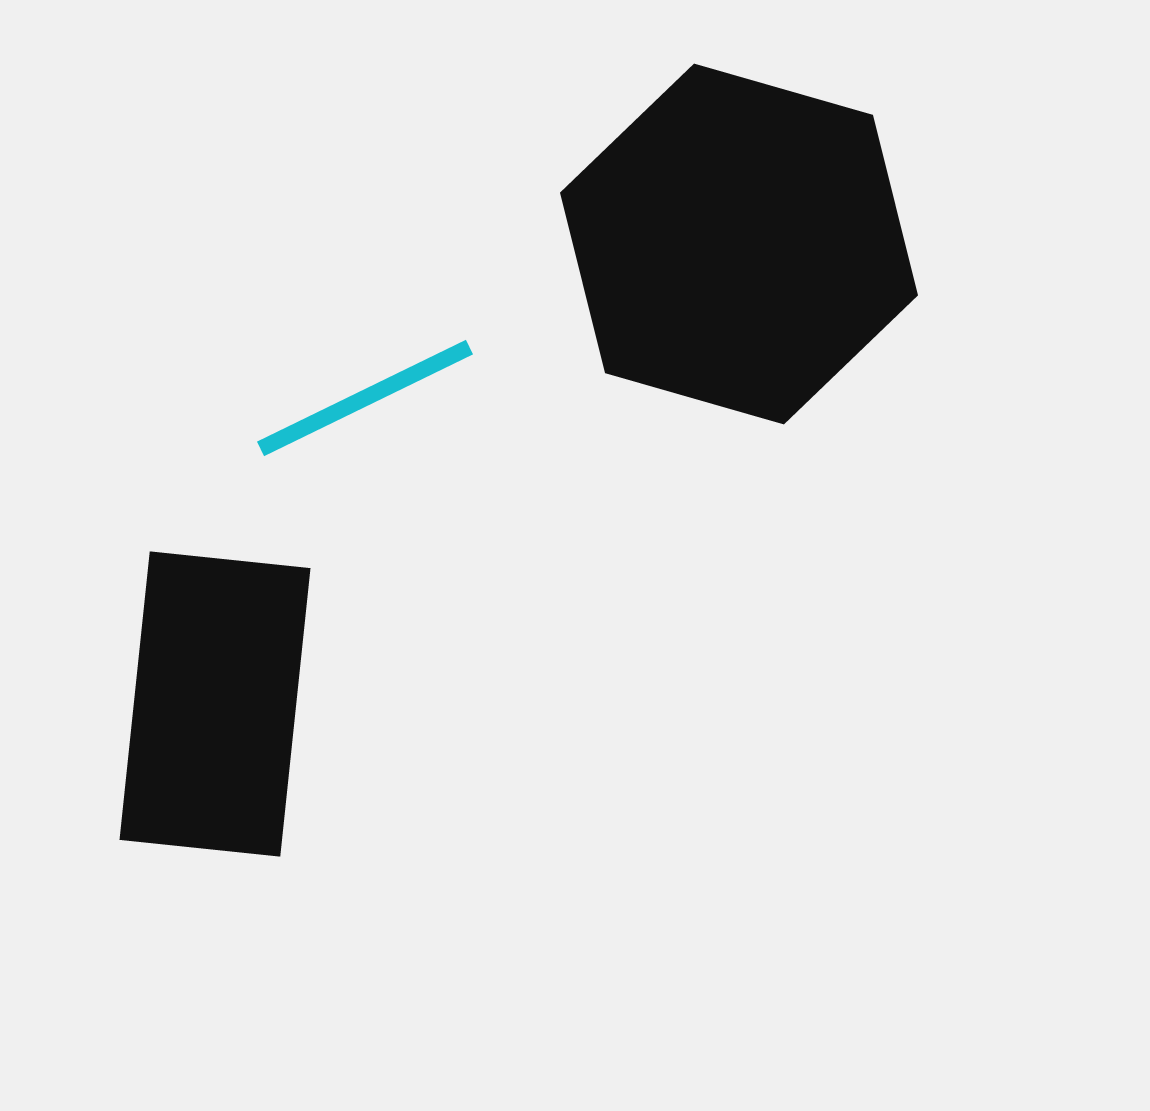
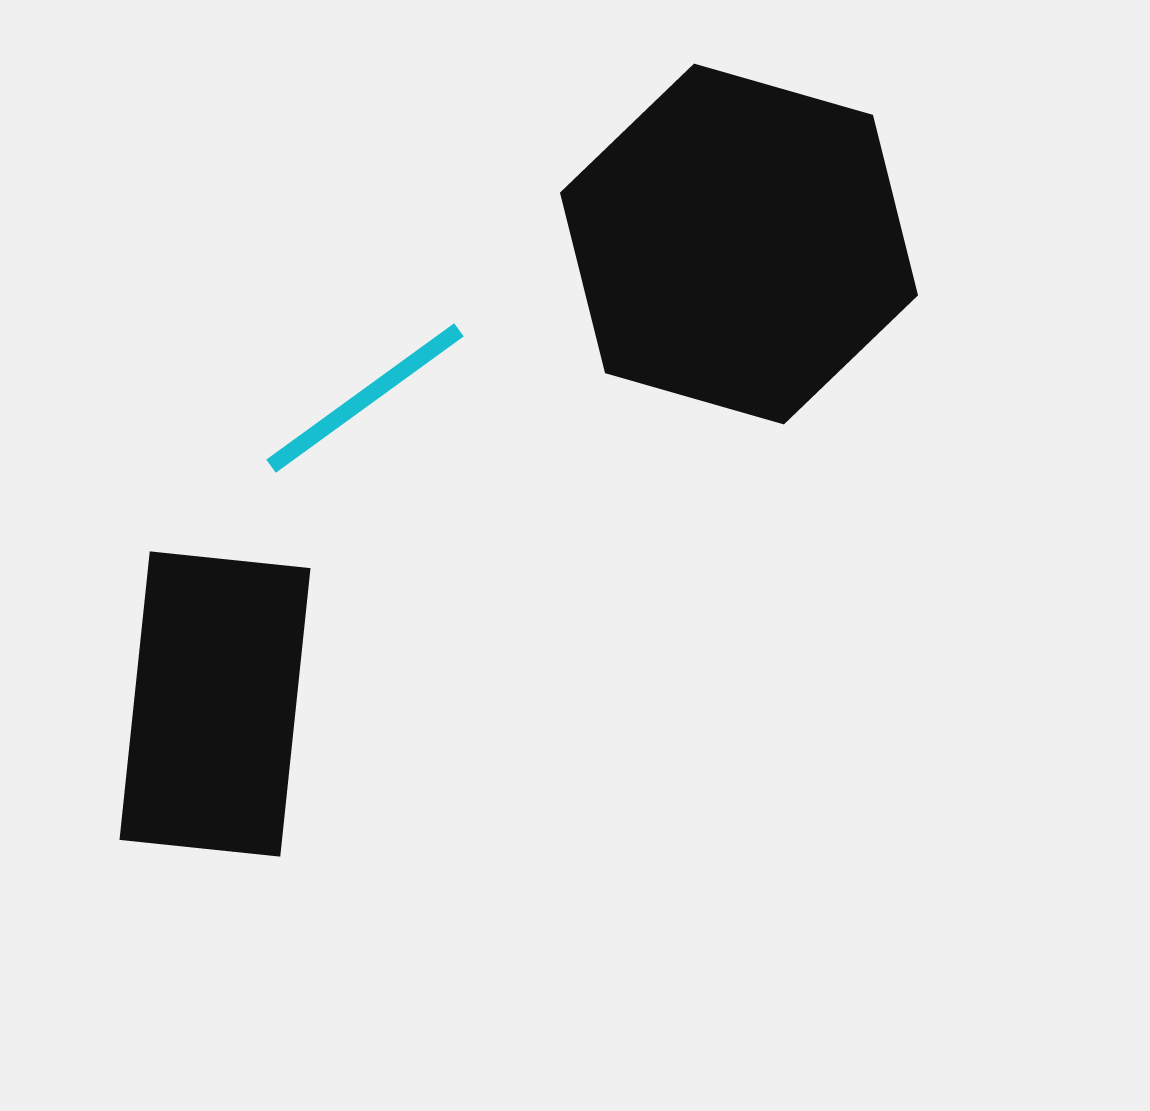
cyan line: rotated 10 degrees counterclockwise
